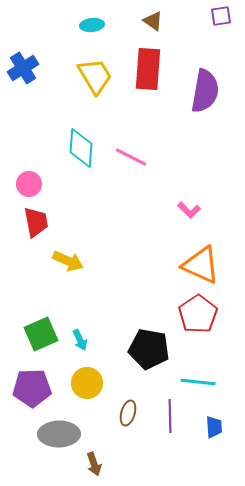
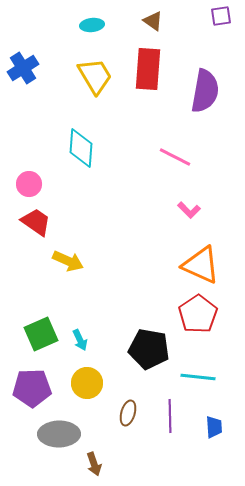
pink line: moved 44 px right
red trapezoid: rotated 44 degrees counterclockwise
cyan line: moved 5 px up
